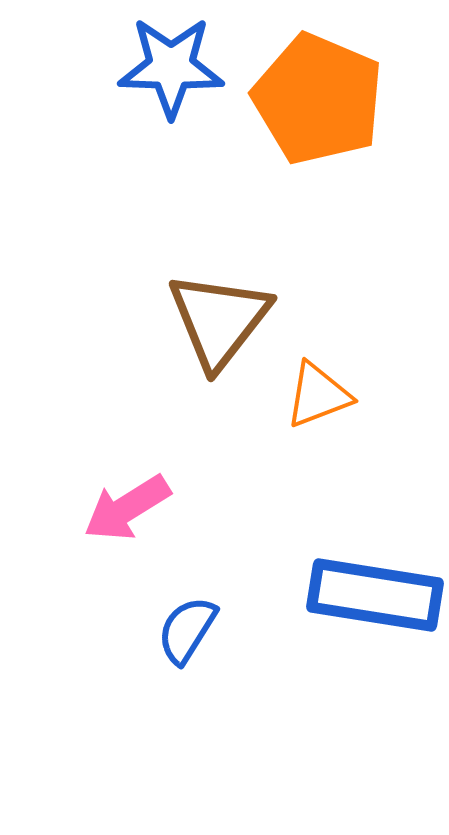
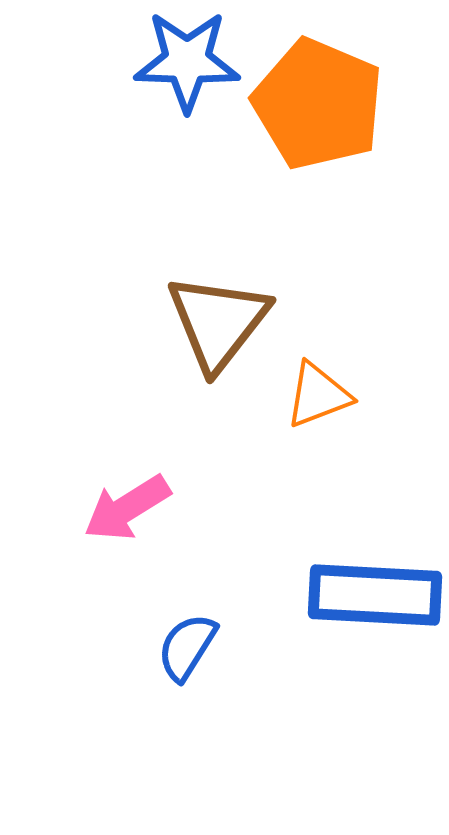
blue star: moved 16 px right, 6 px up
orange pentagon: moved 5 px down
brown triangle: moved 1 px left, 2 px down
blue rectangle: rotated 6 degrees counterclockwise
blue semicircle: moved 17 px down
